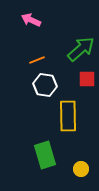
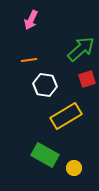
pink arrow: rotated 90 degrees counterclockwise
orange line: moved 8 px left; rotated 14 degrees clockwise
red square: rotated 18 degrees counterclockwise
yellow rectangle: moved 2 px left; rotated 60 degrees clockwise
green rectangle: rotated 44 degrees counterclockwise
yellow circle: moved 7 px left, 1 px up
